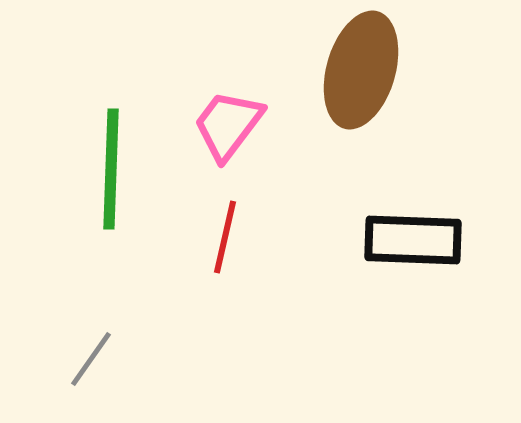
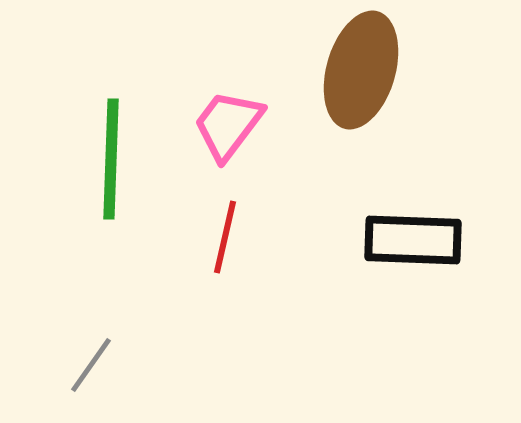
green line: moved 10 px up
gray line: moved 6 px down
